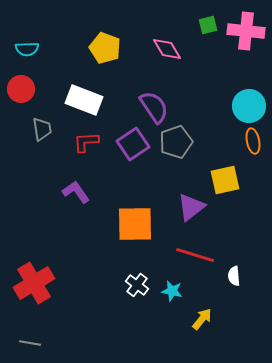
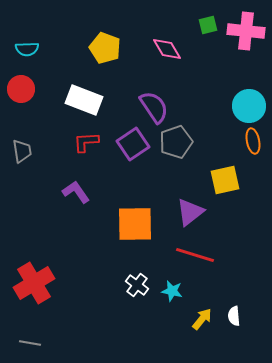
gray trapezoid: moved 20 px left, 22 px down
purple triangle: moved 1 px left, 5 px down
white semicircle: moved 40 px down
